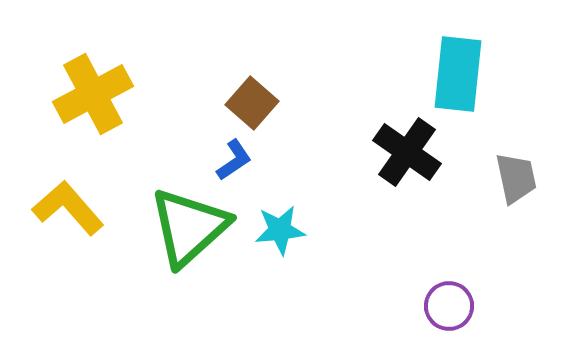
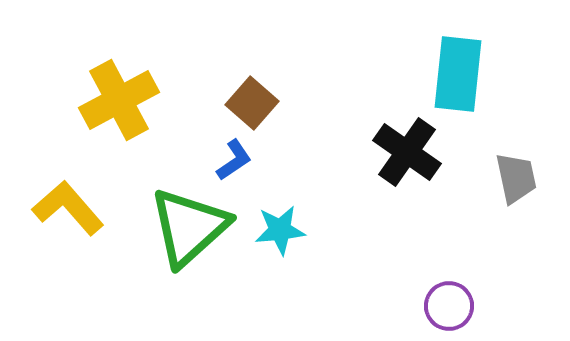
yellow cross: moved 26 px right, 6 px down
